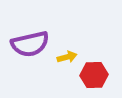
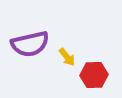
yellow arrow: rotated 66 degrees clockwise
